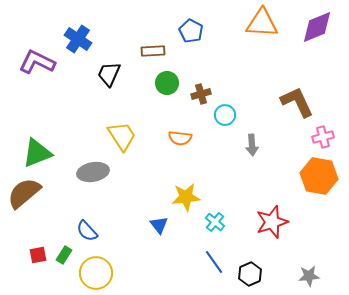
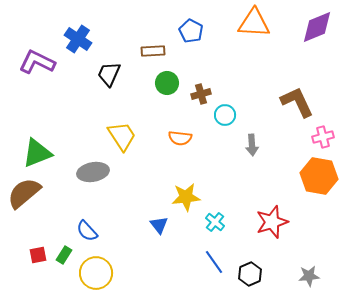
orange triangle: moved 8 px left
